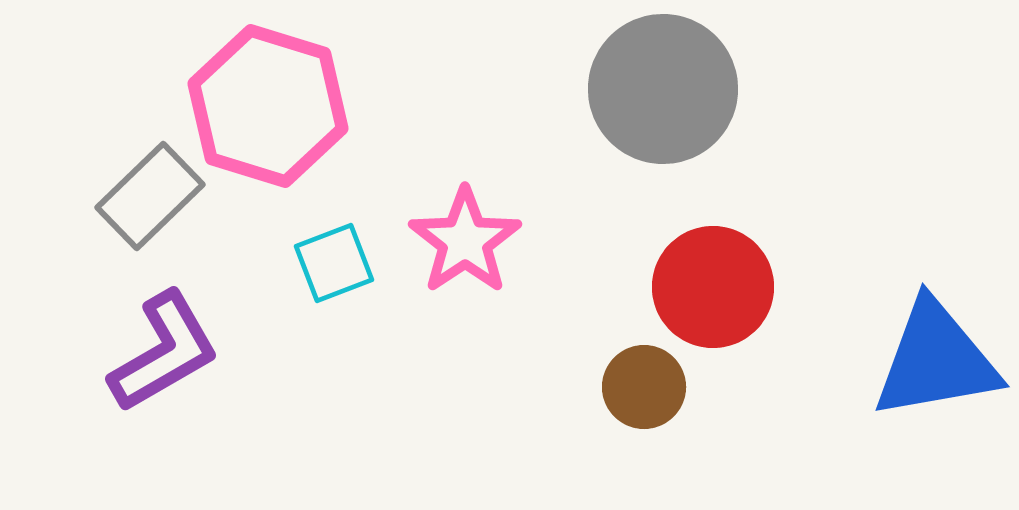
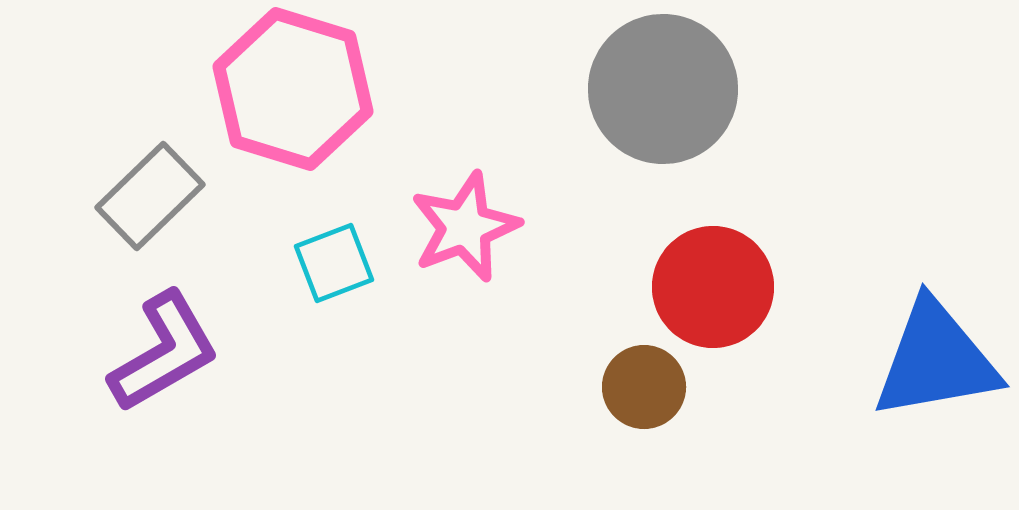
pink hexagon: moved 25 px right, 17 px up
pink star: moved 14 px up; rotated 13 degrees clockwise
